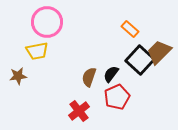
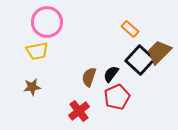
brown star: moved 14 px right, 11 px down
